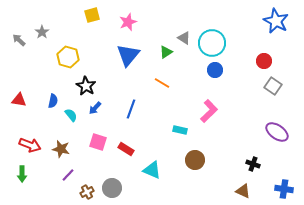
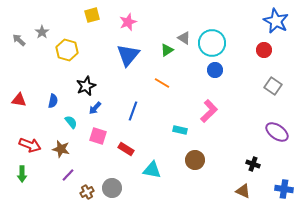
green triangle: moved 1 px right, 2 px up
yellow hexagon: moved 1 px left, 7 px up
red circle: moved 11 px up
black star: rotated 18 degrees clockwise
blue line: moved 2 px right, 2 px down
cyan semicircle: moved 7 px down
pink square: moved 6 px up
cyan triangle: rotated 12 degrees counterclockwise
